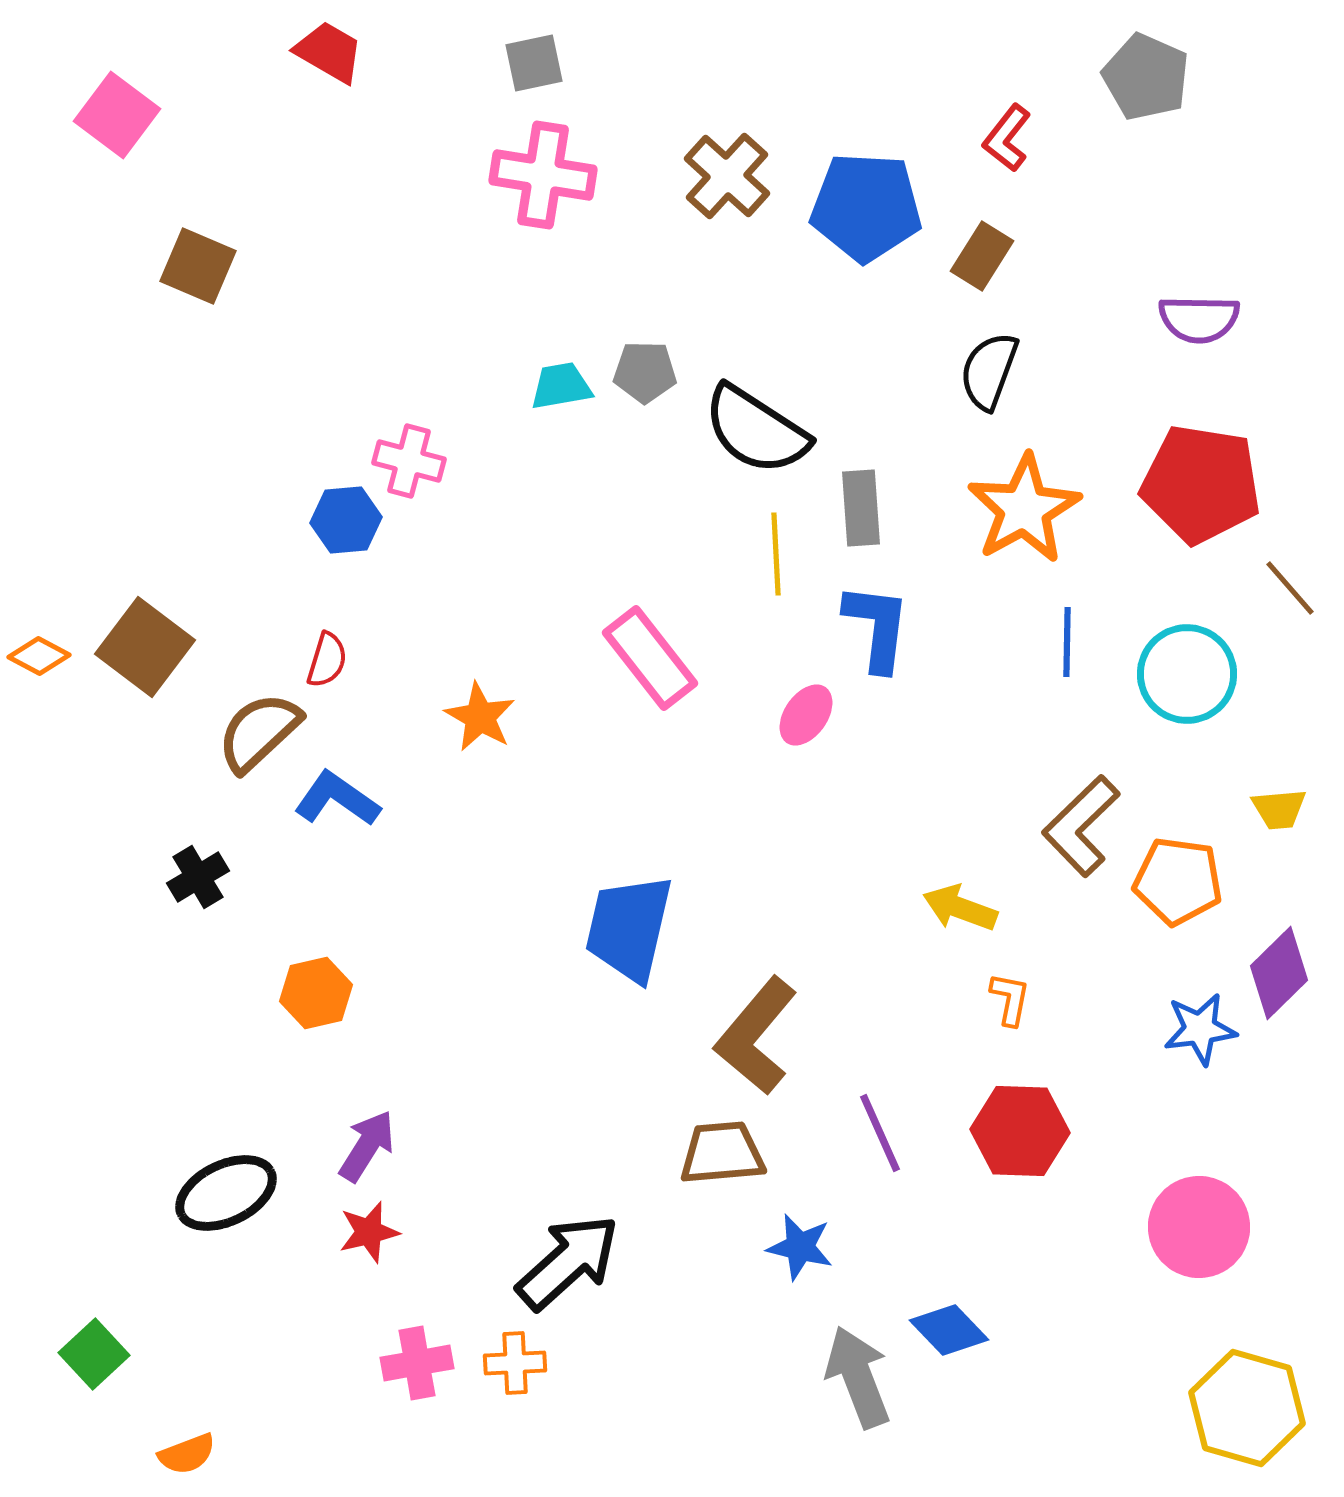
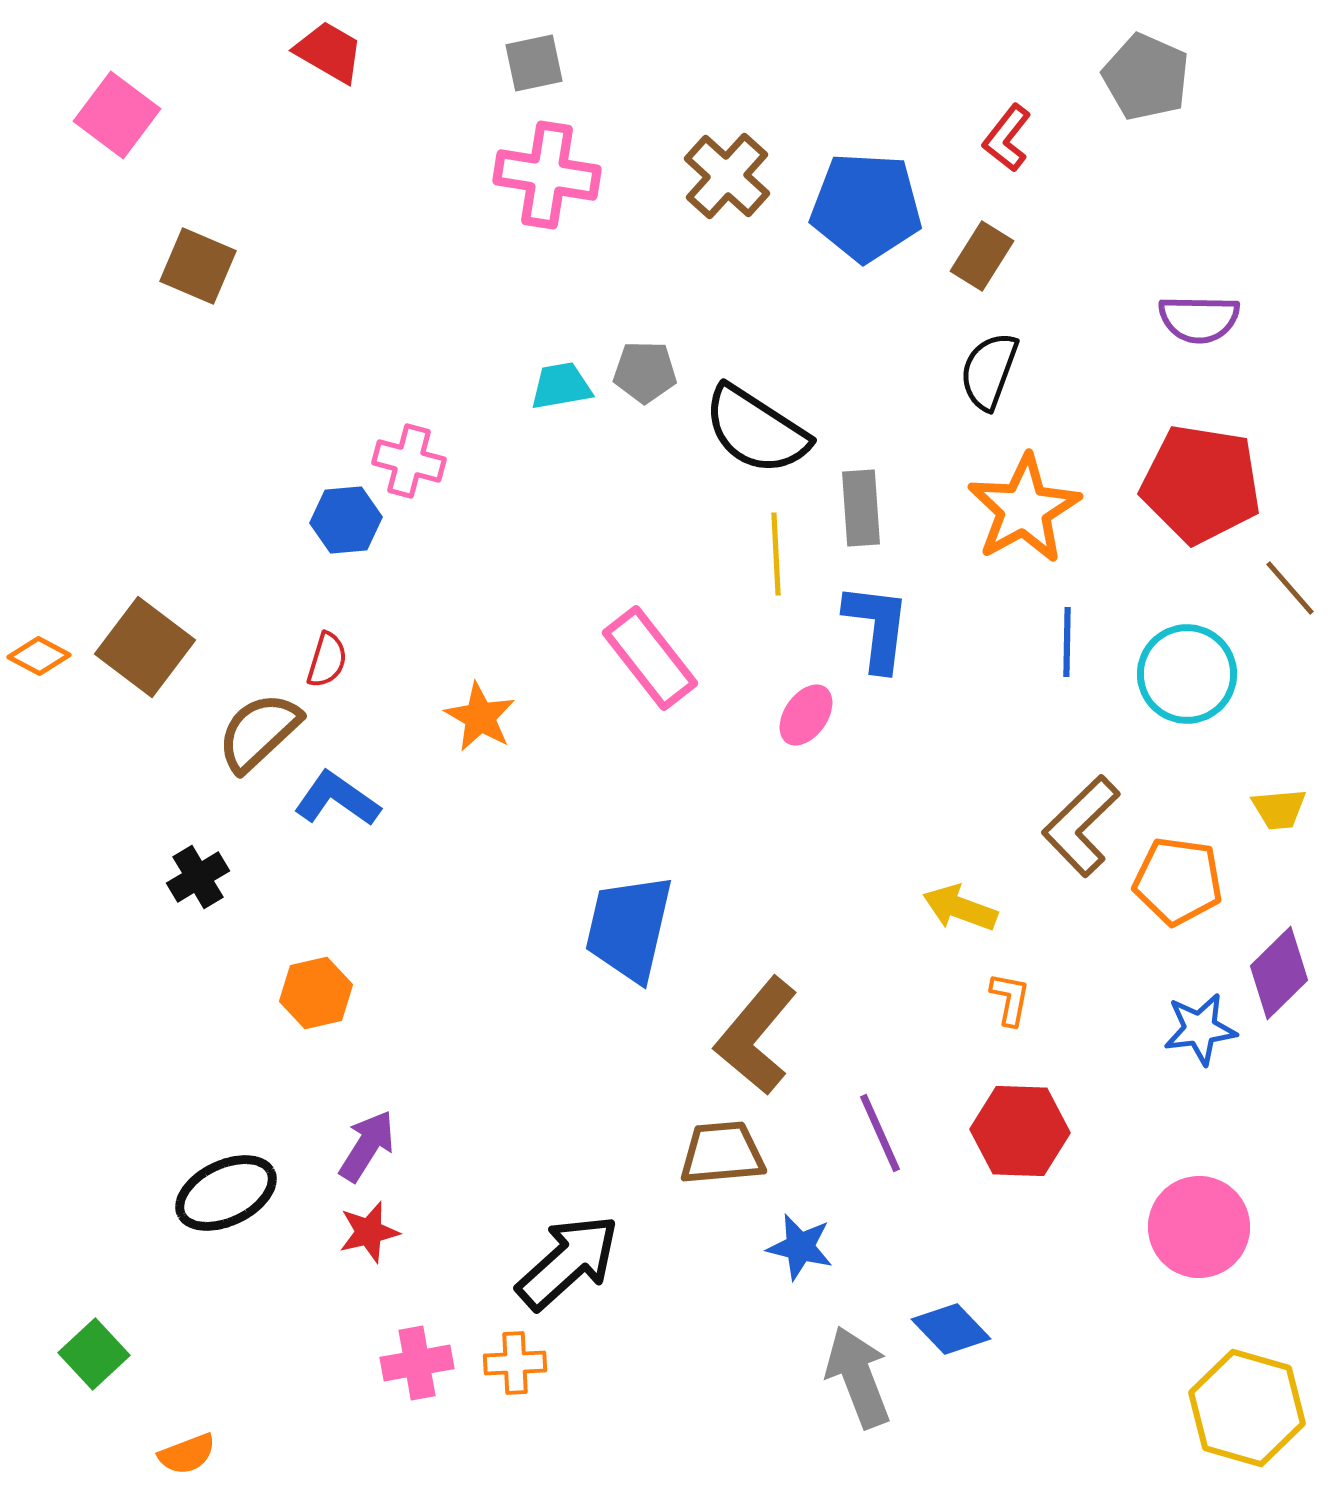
pink cross at (543, 175): moved 4 px right
blue diamond at (949, 1330): moved 2 px right, 1 px up
